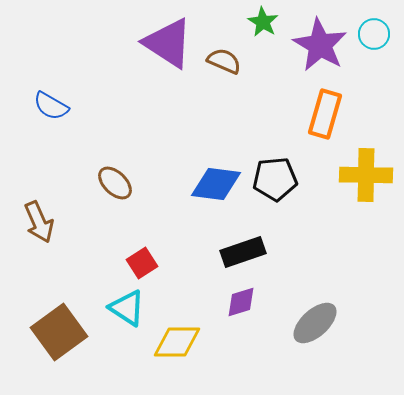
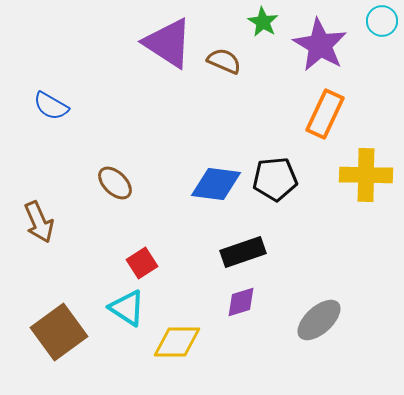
cyan circle: moved 8 px right, 13 px up
orange rectangle: rotated 9 degrees clockwise
gray ellipse: moved 4 px right, 3 px up
